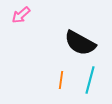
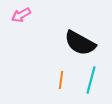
pink arrow: rotated 12 degrees clockwise
cyan line: moved 1 px right
